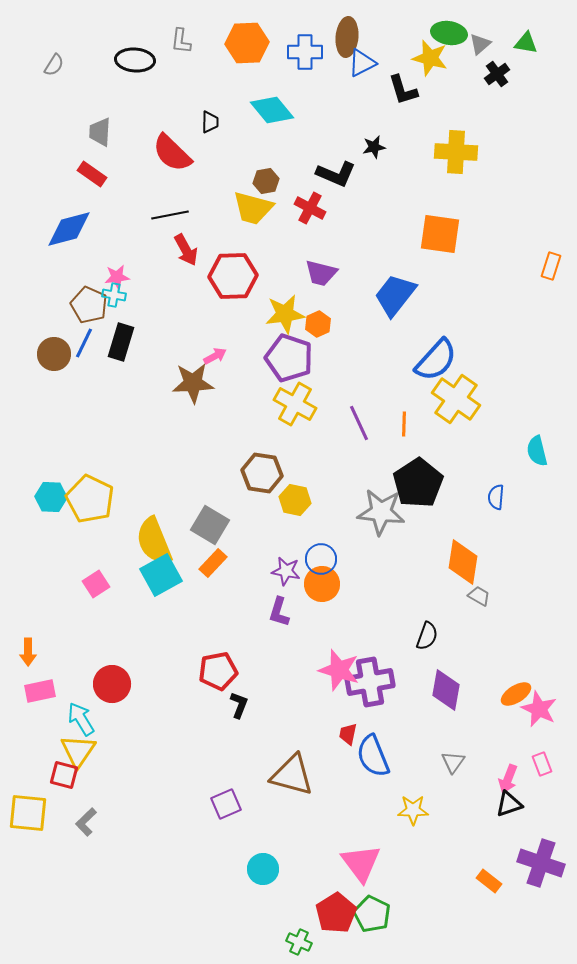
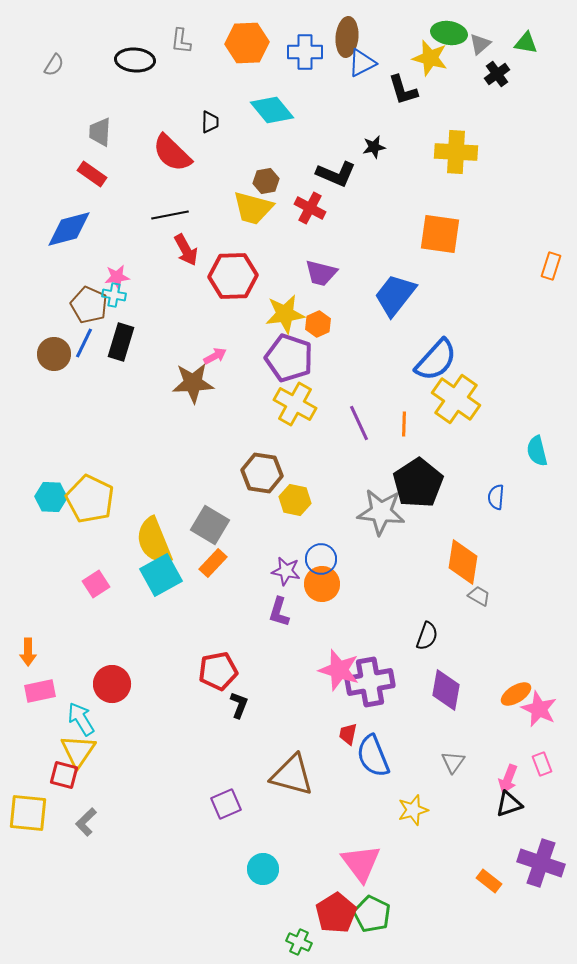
yellow star at (413, 810): rotated 16 degrees counterclockwise
